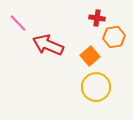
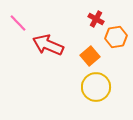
red cross: moved 1 px left, 1 px down; rotated 21 degrees clockwise
orange hexagon: moved 2 px right
